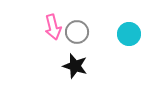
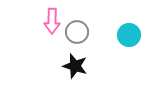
pink arrow: moved 1 px left, 6 px up; rotated 15 degrees clockwise
cyan circle: moved 1 px down
